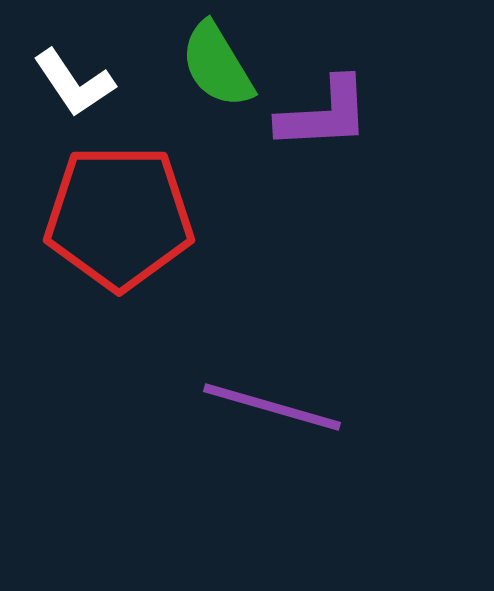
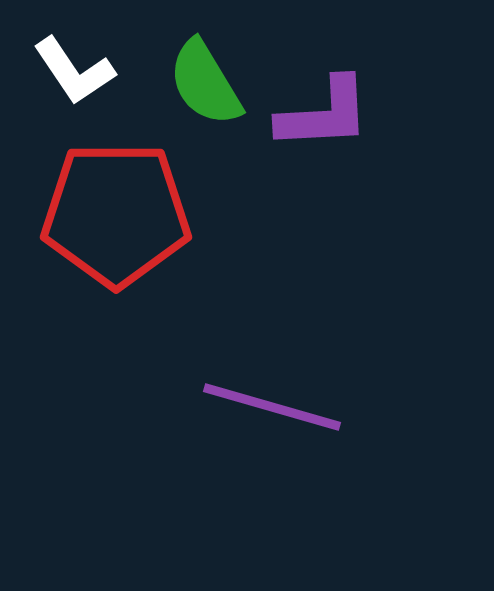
green semicircle: moved 12 px left, 18 px down
white L-shape: moved 12 px up
red pentagon: moved 3 px left, 3 px up
